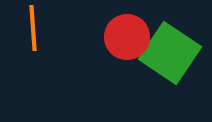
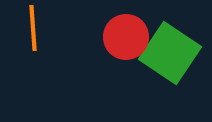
red circle: moved 1 px left
